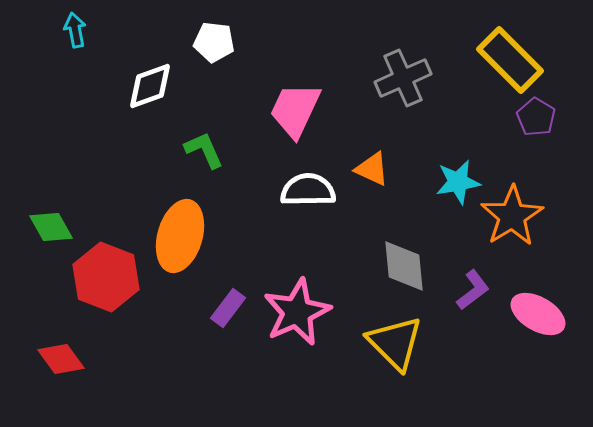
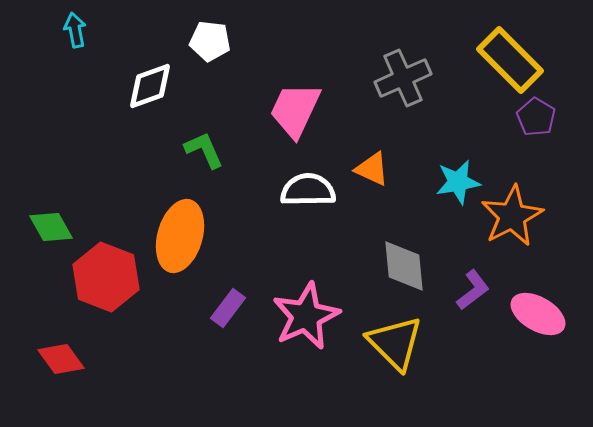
white pentagon: moved 4 px left, 1 px up
orange star: rotated 4 degrees clockwise
pink star: moved 9 px right, 4 px down
